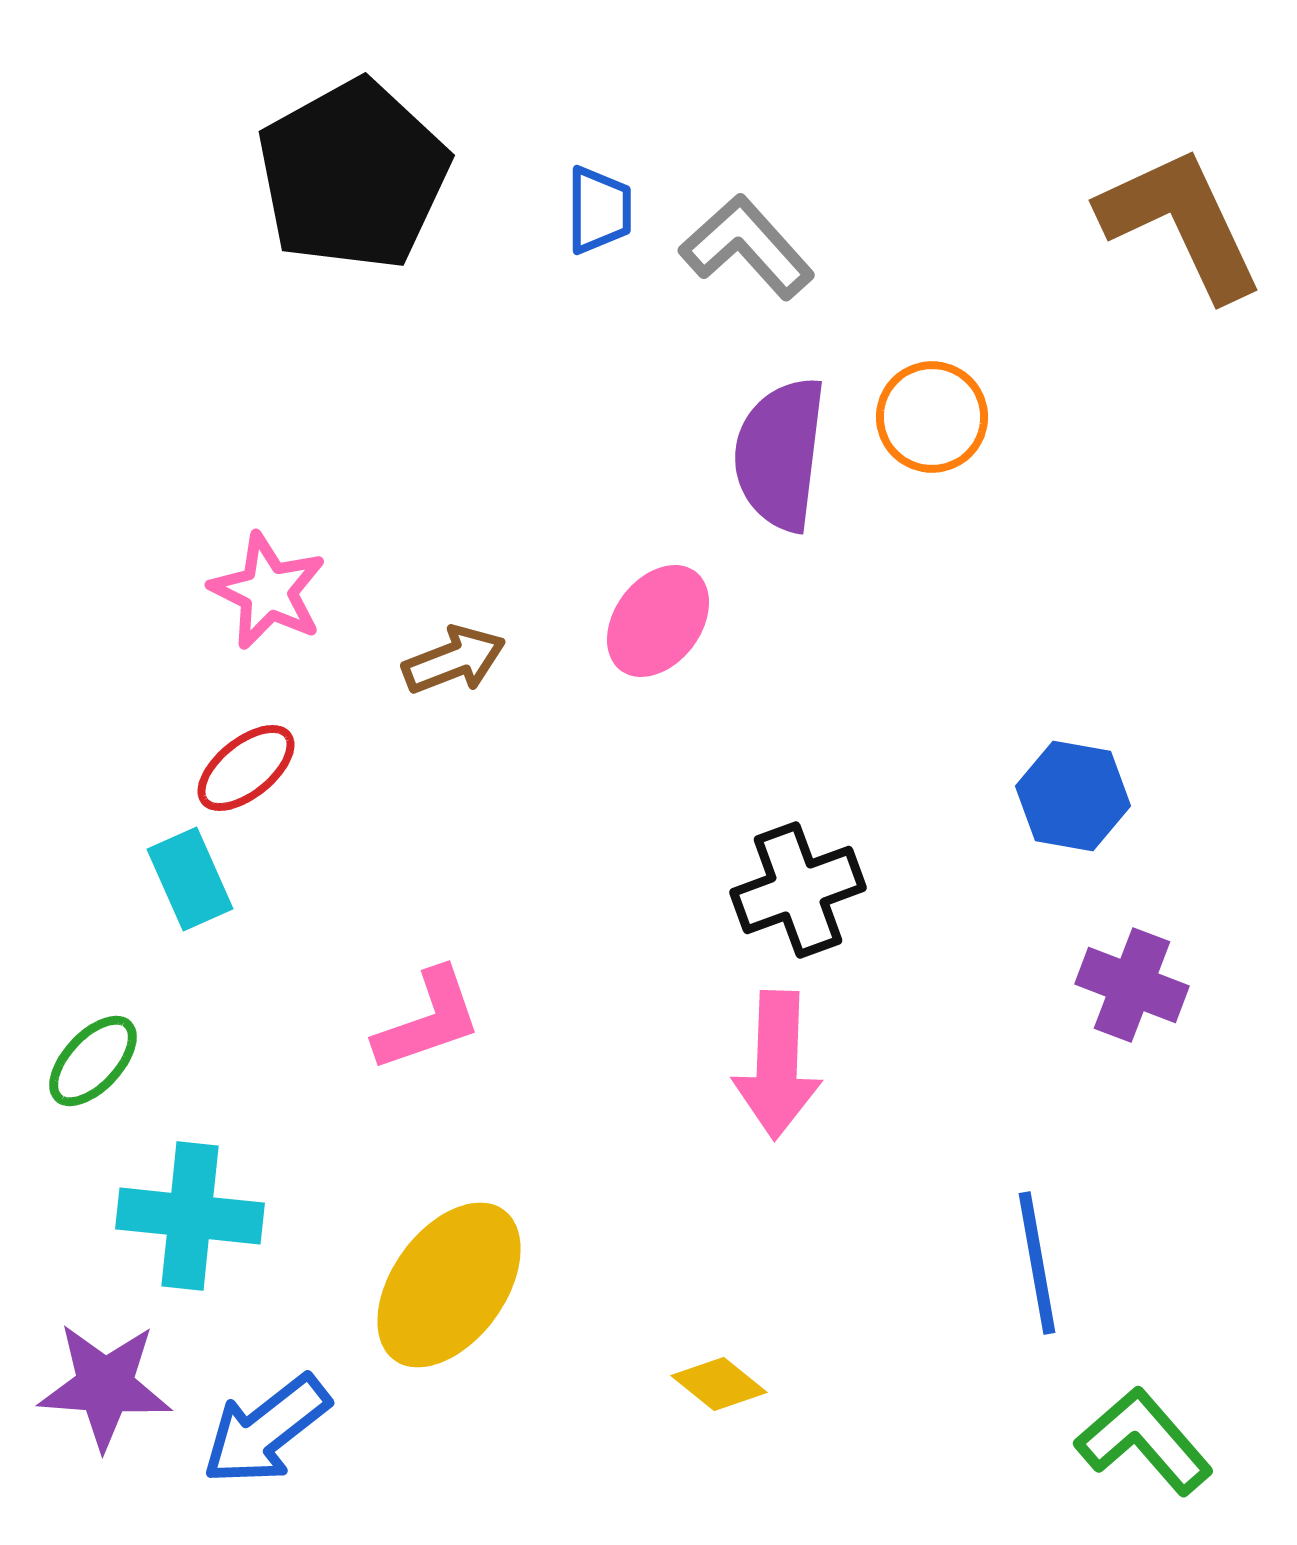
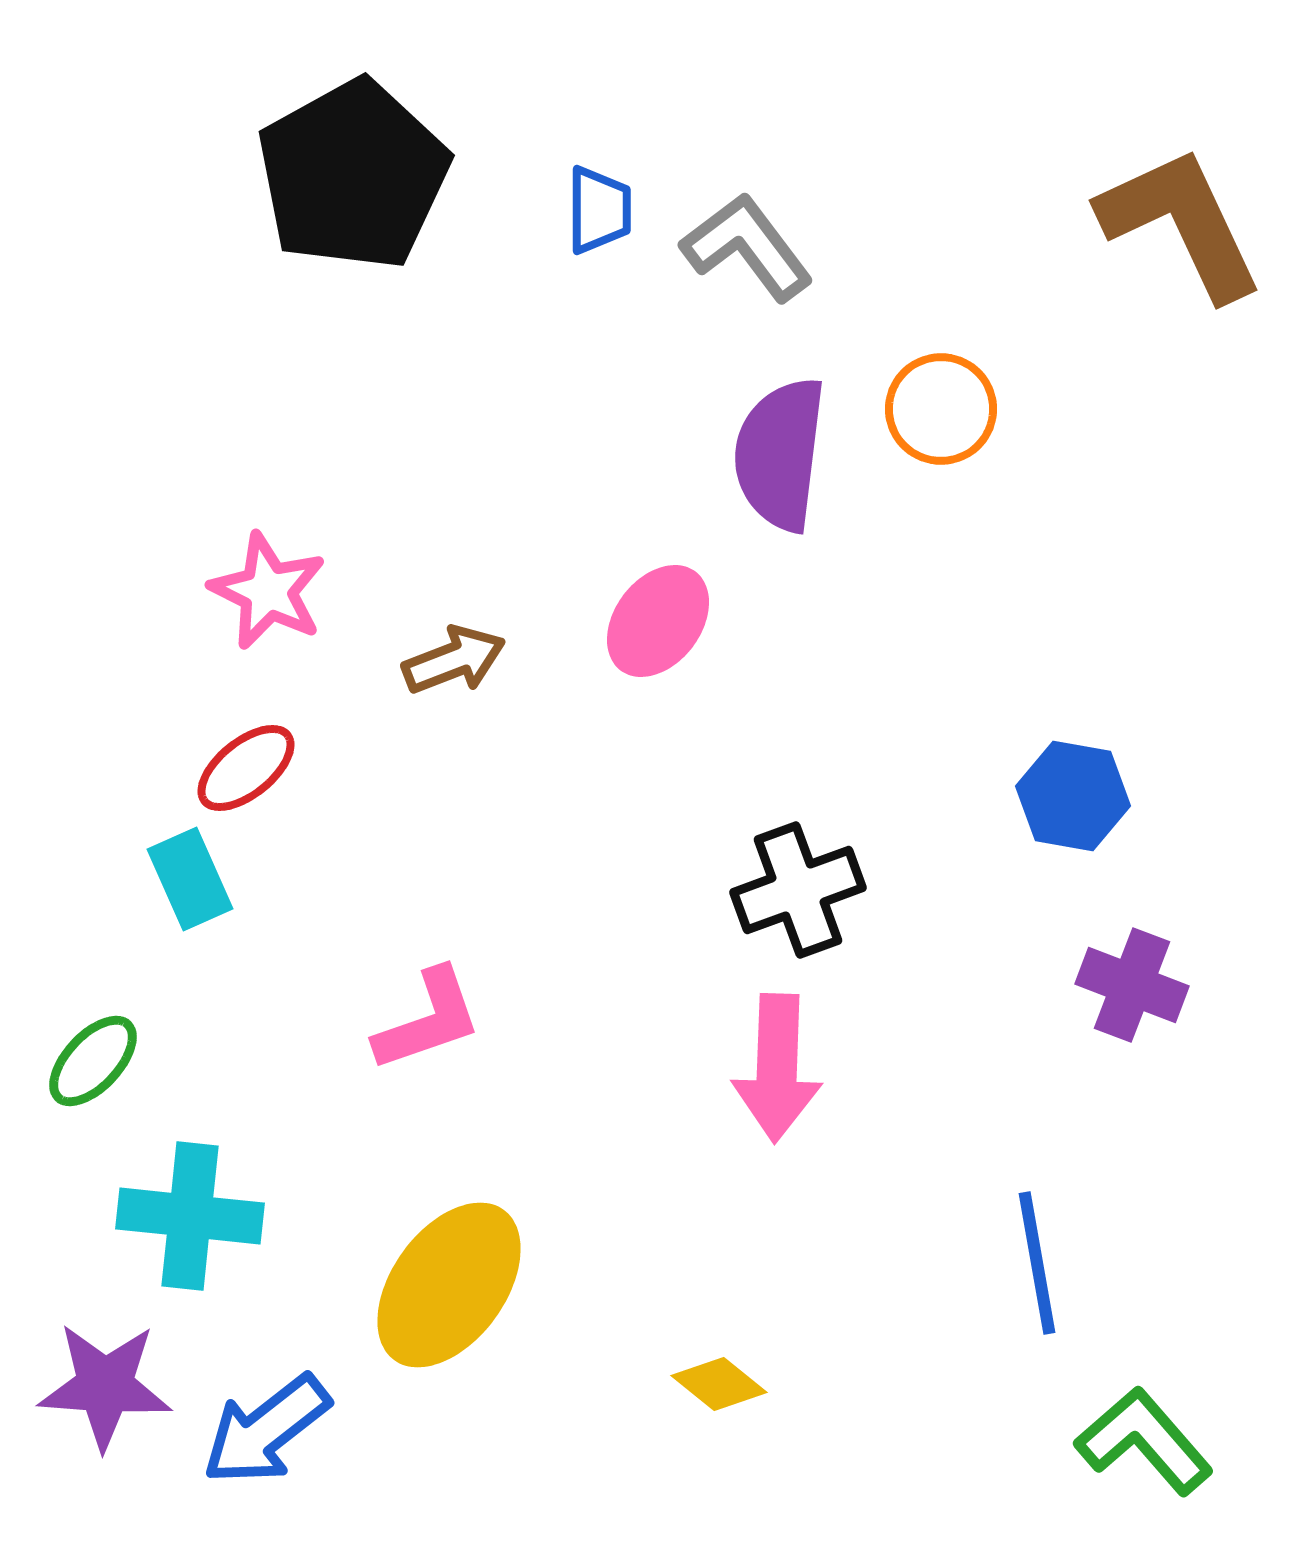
gray L-shape: rotated 5 degrees clockwise
orange circle: moved 9 px right, 8 px up
pink arrow: moved 3 px down
